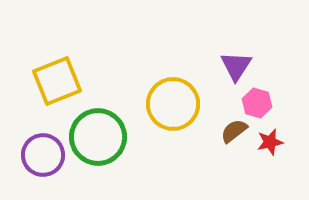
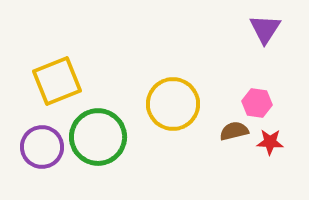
purple triangle: moved 29 px right, 37 px up
pink hexagon: rotated 8 degrees counterclockwise
brown semicircle: rotated 24 degrees clockwise
red star: rotated 16 degrees clockwise
purple circle: moved 1 px left, 8 px up
